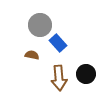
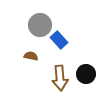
blue rectangle: moved 1 px right, 3 px up
brown semicircle: moved 1 px left, 1 px down
brown arrow: moved 1 px right
